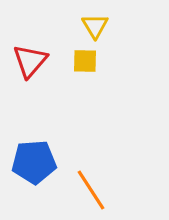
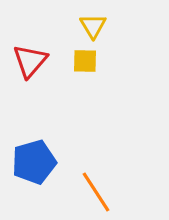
yellow triangle: moved 2 px left
blue pentagon: rotated 12 degrees counterclockwise
orange line: moved 5 px right, 2 px down
